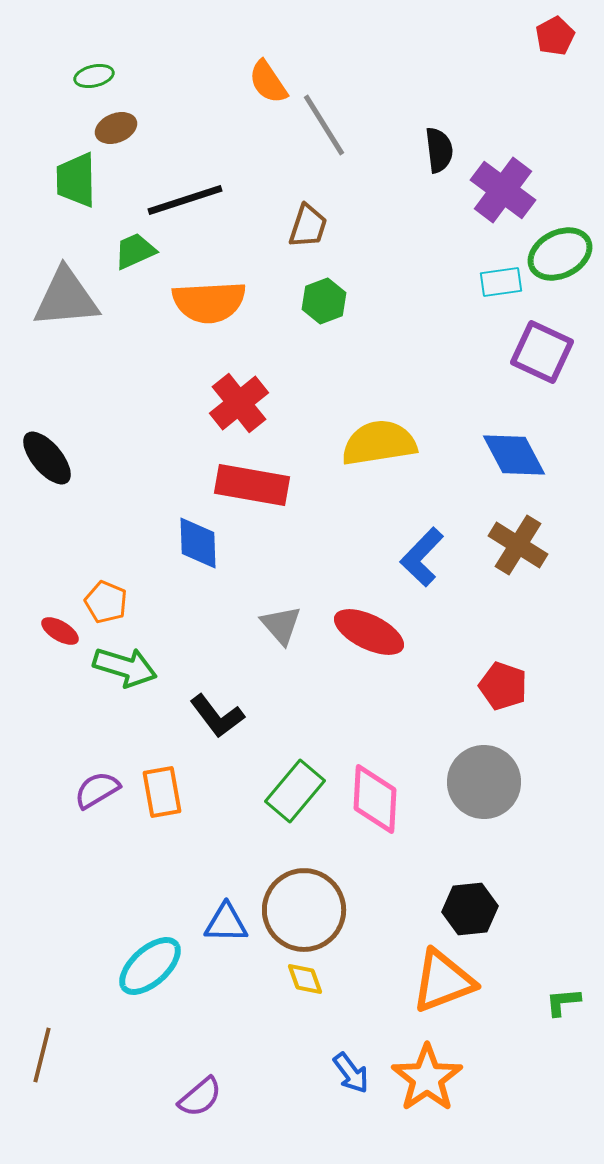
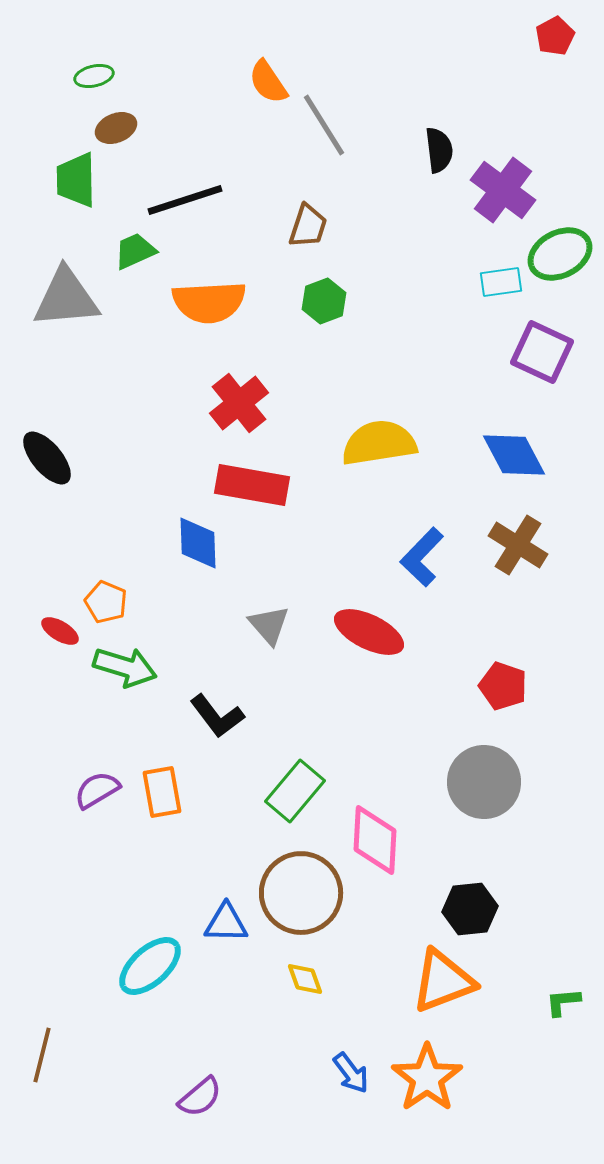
gray triangle at (281, 625): moved 12 px left
pink diamond at (375, 799): moved 41 px down
brown circle at (304, 910): moved 3 px left, 17 px up
